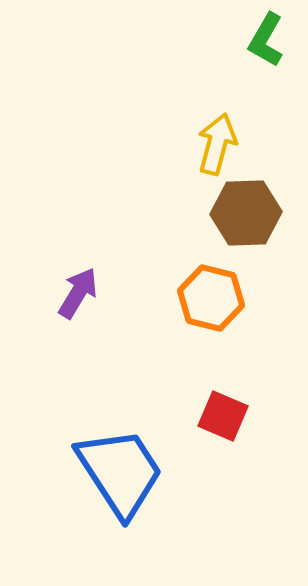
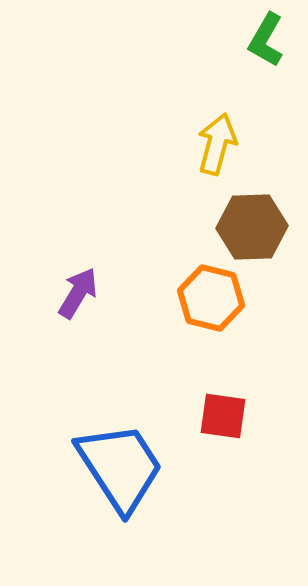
brown hexagon: moved 6 px right, 14 px down
red square: rotated 15 degrees counterclockwise
blue trapezoid: moved 5 px up
